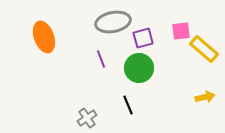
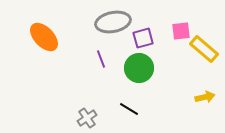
orange ellipse: rotated 24 degrees counterclockwise
black line: moved 1 px right, 4 px down; rotated 36 degrees counterclockwise
